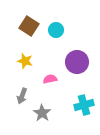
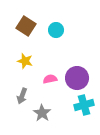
brown square: moved 3 px left
purple circle: moved 16 px down
